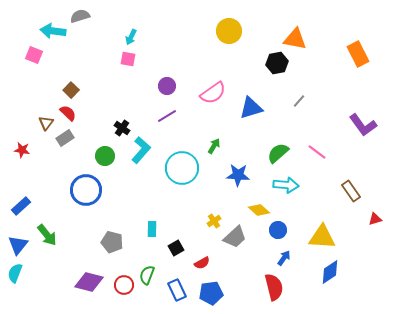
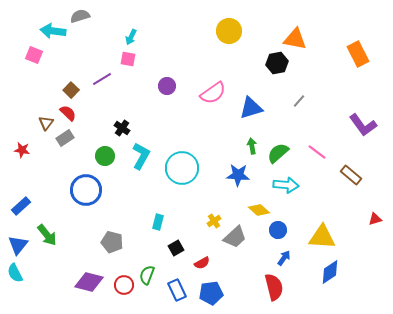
purple line at (167, 116): moved 65 px left, 37 px up
green arrow at (214, 146): moved 38 px right; rotated 42 degrees counterclockwise
cyan L-shape at (141, 150): moved 6 px down; rotated 12 degrees counterclockwise
brown rectangle at (351, 191): moved 16 px up; rotated 15 degrees counterclockwise
cyan rectangle at (152, 229): moved 6 px right, 7 px up; rotated 14 degrees clockwise
cyan semicircle at (15, 273): rotated 48 degrees counterclockwise
